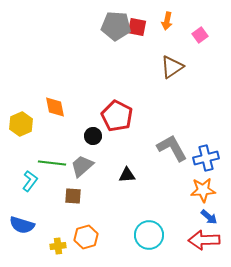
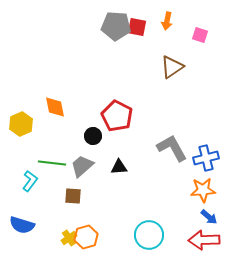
pink square: rotated 35 degrees counterclockwise
black triangle: moved 8 px left, 8 px up
yellow cross: moved 11 px right, 8 px up; rotated 28 degrees counterclockwise
